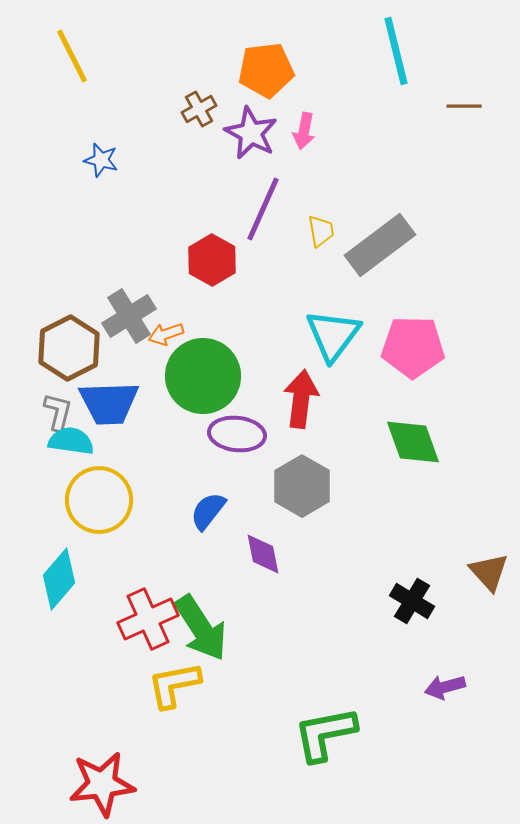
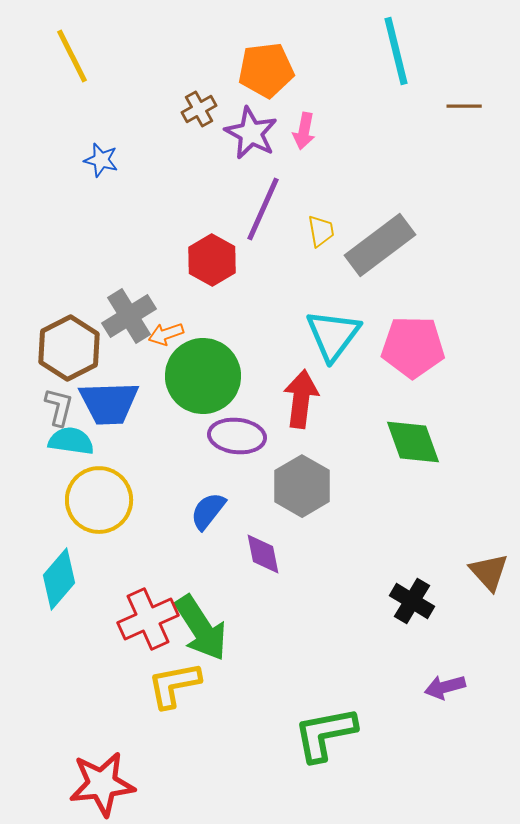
gray L-shape: moved 1 px right, 5 px up
purple ellipse: moved 2 px down
